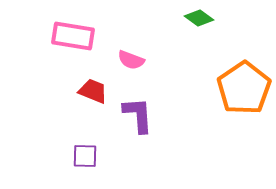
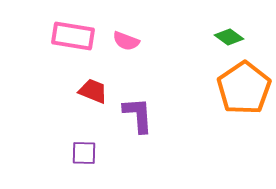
green diamond: moved 30 px right, 19 px down
pink semicircle: moved 5 px left, 19 px up
purple square: moved 1 px left, 3 px up
